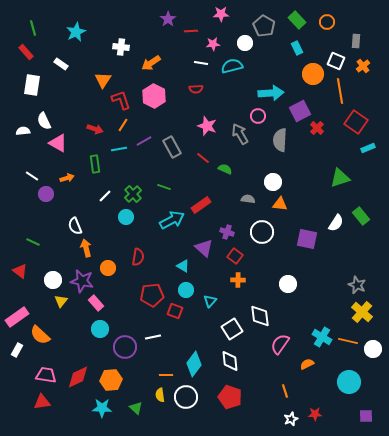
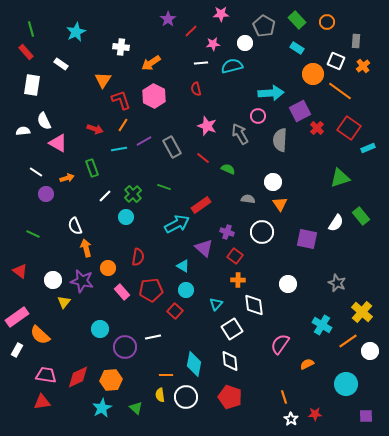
green line at (33, 28): moved 2 px left, 1 px down
red line at (191, 31): rotated 40 degrees counterclockwise
cyan rectangle at (297, 48): rotated 32 degrees counterclockwise
white line at (201, 63): rotated 16 degrees counterclockwise
red semicircle at (196, 89): rotated 80 degrees clockwise
orange line at (340, 91): rotated 45 degrees counterclockwise
red square at (356, 122): moved 7 px left, 6 px down
green rectangle at (95, 164): moved 3 px left, 4 px down; rotated 12 degrees counterclockwise
green semicircle at (225, 169): moved 3 px right
white line at (32, 176): moved 4 px right, 4 px up
orange triangle at (280, 204): rotated 49 degrees clockwise
cyan arrow at (172, 220): moved 5 px right, 4 px down
green line at (33, 242): moved 8 px up
gray star at (357, 285): moved 20 px left, 2 px up
red pentagon at (152, 295): moved 1 px left, 5 px up
yellow triangle at (61, 301): moved 3 px right, 1 px down
cyan triangle at (210, 301): moved 6 px right, 3 px down
pink rectangle at (96, 303): moved 26 px right, 11 px up
red square at (175, 311): rotated 21 degrees clockwise
white diamond at (260, 316): moved 6 px left, 11 px up
cyan cross at (322, 337): moved 12 px up
orange line at (348, 341): rotated 48 degrees counterclockwise
white circle at (373, 349): moved 3 px left, 2 px down
cyan diamond at (194, 364): rotated 25 degrees counterclockwise
cyan circle at (349, 382): moved 3 px left, 2 px down
orange line at (285, 391): moved 1 px left, 6 px down
cyan star at (102, 408): rotated 30 degrees counterclockwise
white star at (291, 419): rotated 16 degrees counterclockwise
